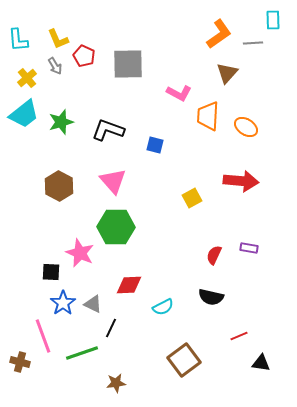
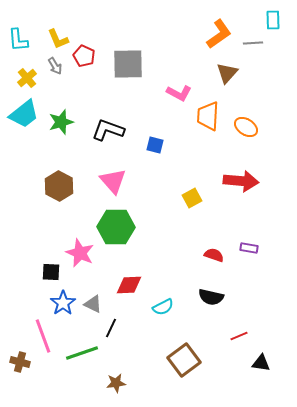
red semicircle: rotated 84 degrees clockwise
